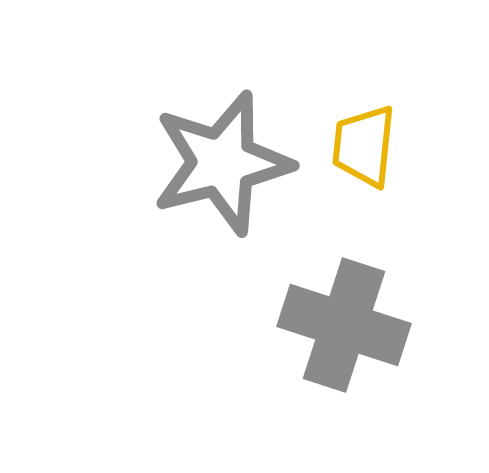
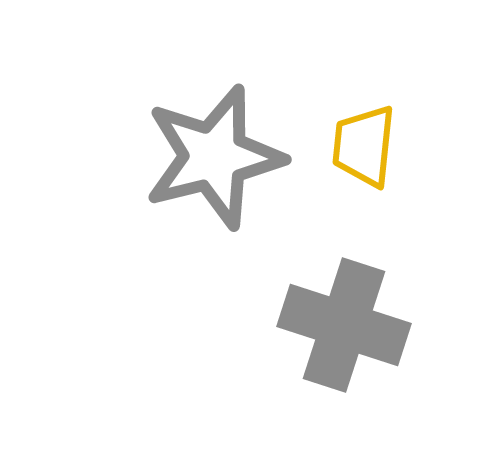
gray star: moved 8 px left, 6 px up
